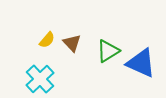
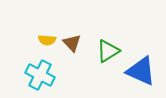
yellow semicircle: rotated 54 degrees clockwise
blue triangle: moved 8 px down
cyan cross: moved 4 px up; rotated 20 degrees counterclockwise
